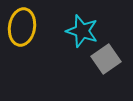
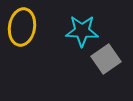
cyan star: rotated 16 degrees counterclockwise
